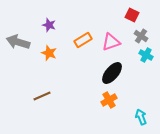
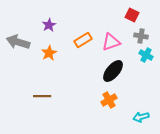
purple star: rotated 24 degrees clockwise
gray cross: rotated 24 degrees counterclockwise
orange star: rotated 21 degrees clockwise
black ellipse: moved 1 px right, 2 px up
brown line: rotated 24 degrees clockwise
cyan arrow: rotated 84 degrees counterclockwise
